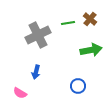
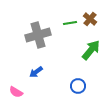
green line: moved 2 px right
gray cross: rotated 10 degrees clockwise
green arrow: rotated 40 degrees counterclockwise
blue arrow: rotated 40 degrees clockwise
pink semicircle: moved 4 px left, 1 px up
